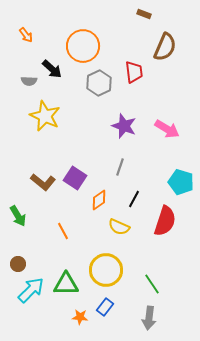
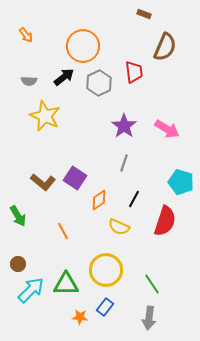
black arrow: moved 12 px right, 8 px down; rotated 80 degrees counterclockwise
purple star: rotated 15 degrees clockwise
gray line: moved 4 px right, 4 px up
